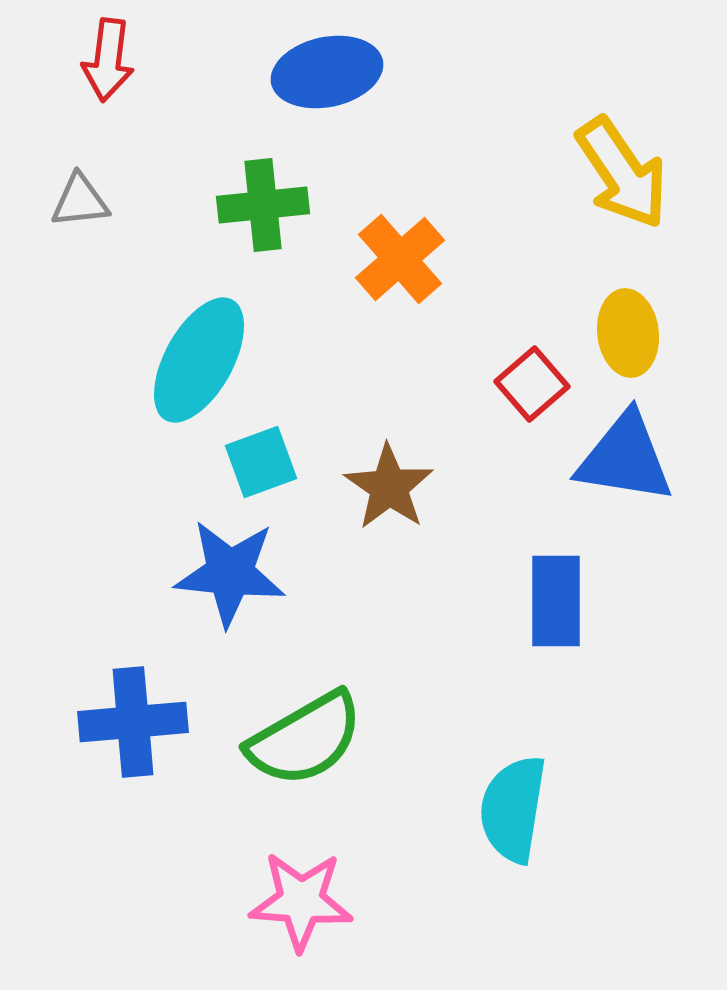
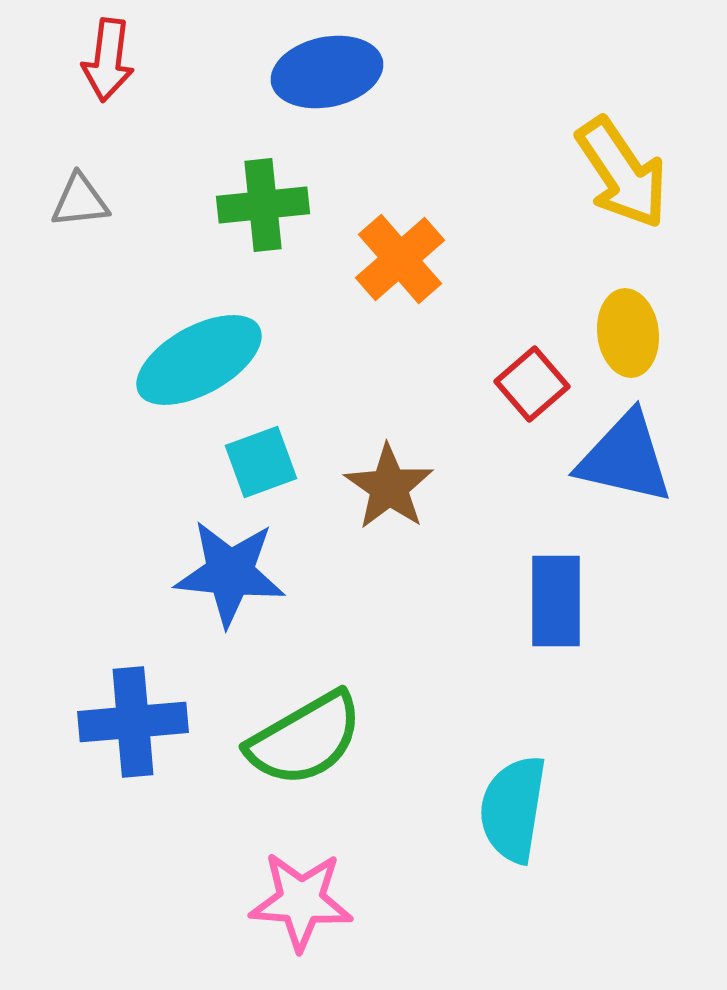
cyan ellipse: rotated 32 degrees clockwise
blue triangle: rotated 4 degrees clockwise
